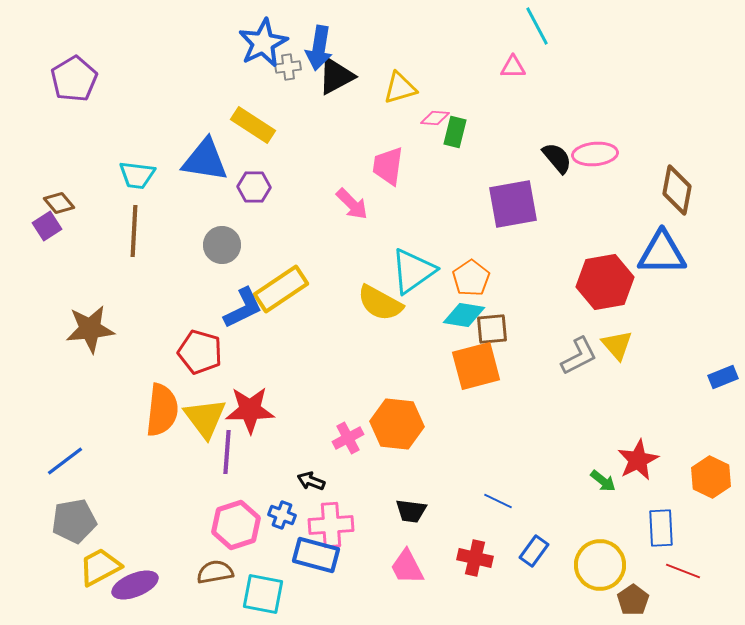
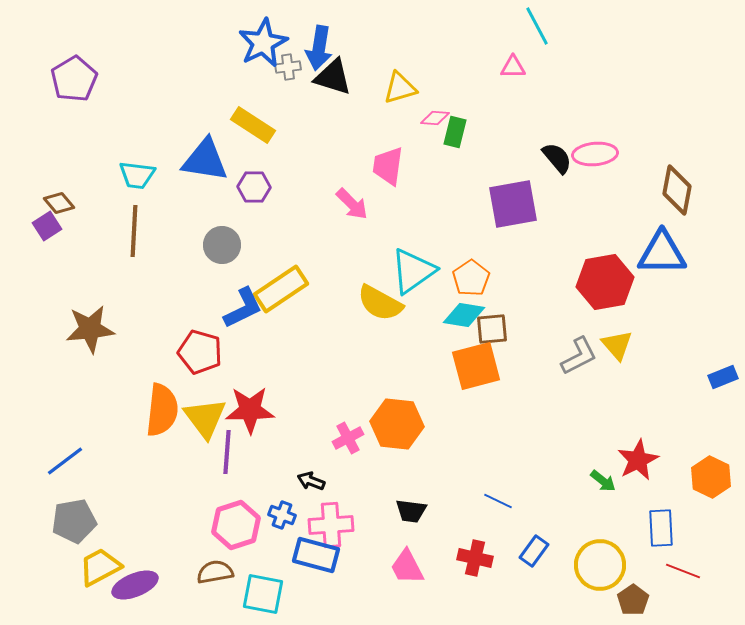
black triangle at (336, 76): moved 3 px left, 1 px down; rotated 45 degrees clockwise
